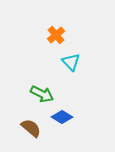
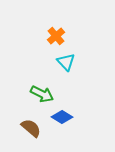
orange cross: moved 1 px down
cyan triangle: moved 5 px left
